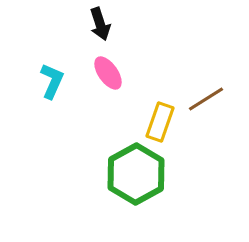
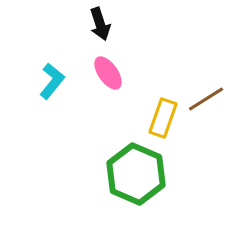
cyan L-shape: rotated 15 degrees clockwise
yellow rectangle: moved 3 px right, 4 px up
green hexagon: rotated 8 degrees counterclockwise
